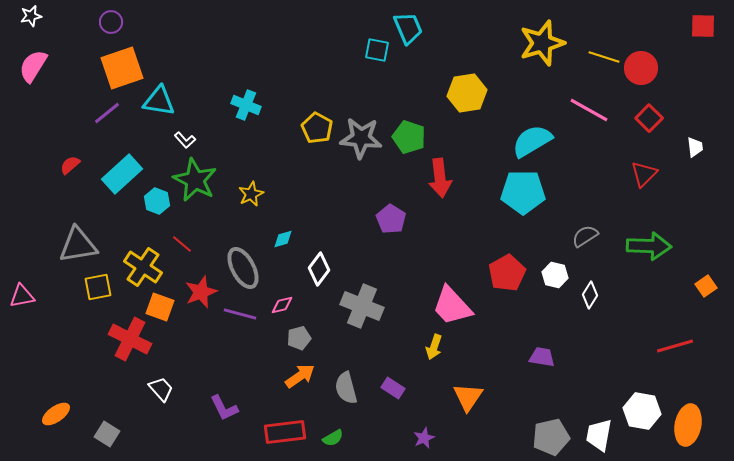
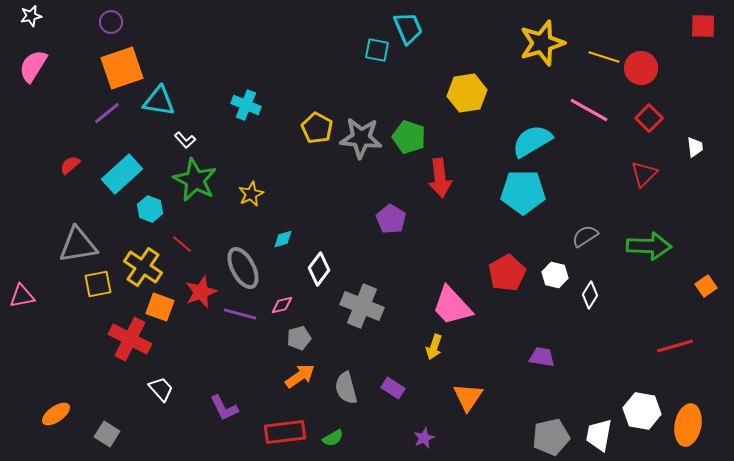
cyan hexagon at (157, 201): moved 7 px left, 8 px down
yellow square at (98, 287): moved 3 px up
